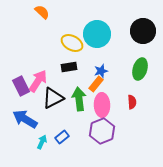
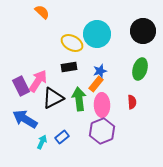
blue star: moved 1 px left
